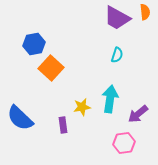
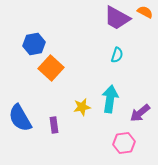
orange semicircle: rotated 56 degrees counterclockwise
purple arrow: moved 2 px right, 1 px up
blue semicircle: rotated 16 degrees clockwise
purple rectangle: moved 9 px left
